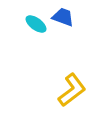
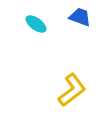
blue trapezoid: moved 17 px right
